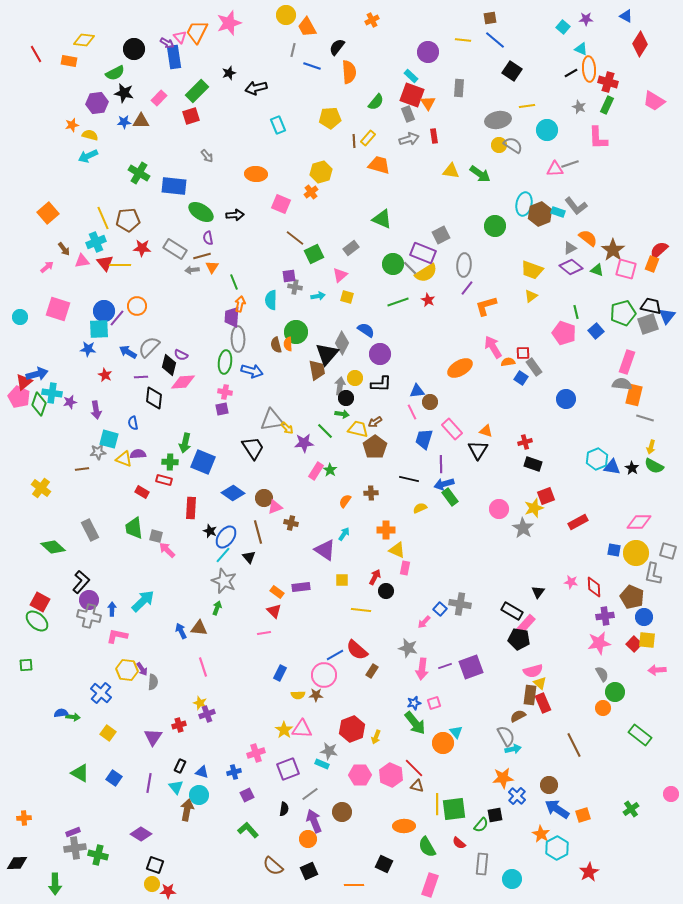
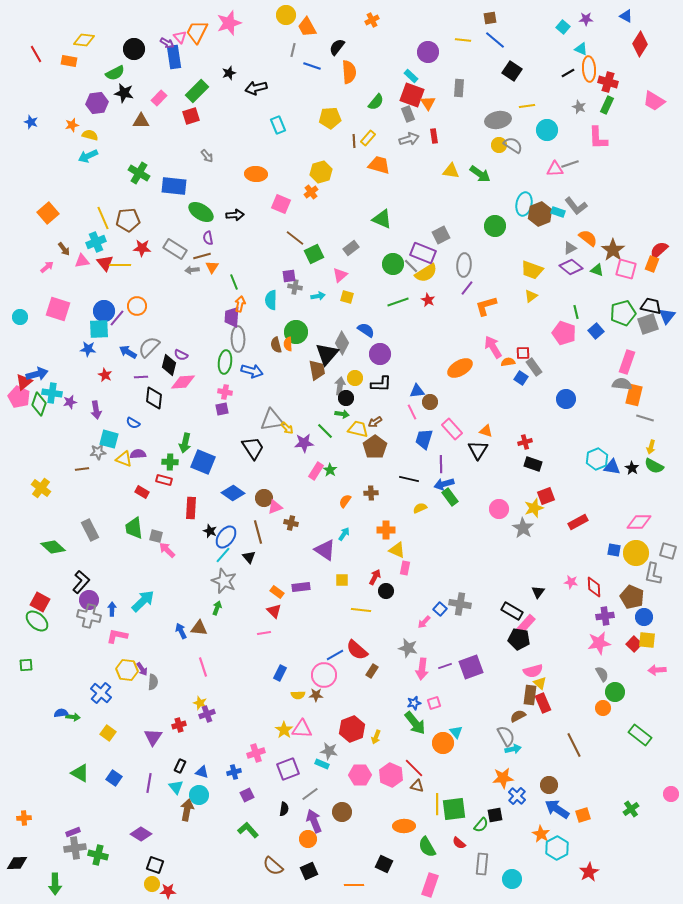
black line at (571, 73): moved 3 px left
blue star at (124, 122): moved 93 px left; rotated 24 degrees clockwise
gray line at (410, 268): moved 1 px right, 2 px up
blue semicircle at (133, 423): rotated 48 degrees counterclockwise
